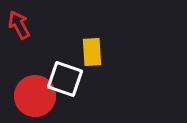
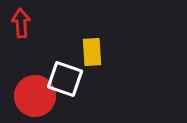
red arrow: moved 2 px right, 2 px up; rotated 24 degrees clockwise
